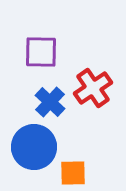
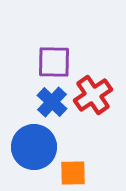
purple square: moved 13 px right, 10 px down
red cross: moved 7 px down
blue cross: moved 2 px right
